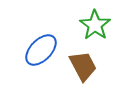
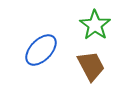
brown trapezoid: moved 8 px right
